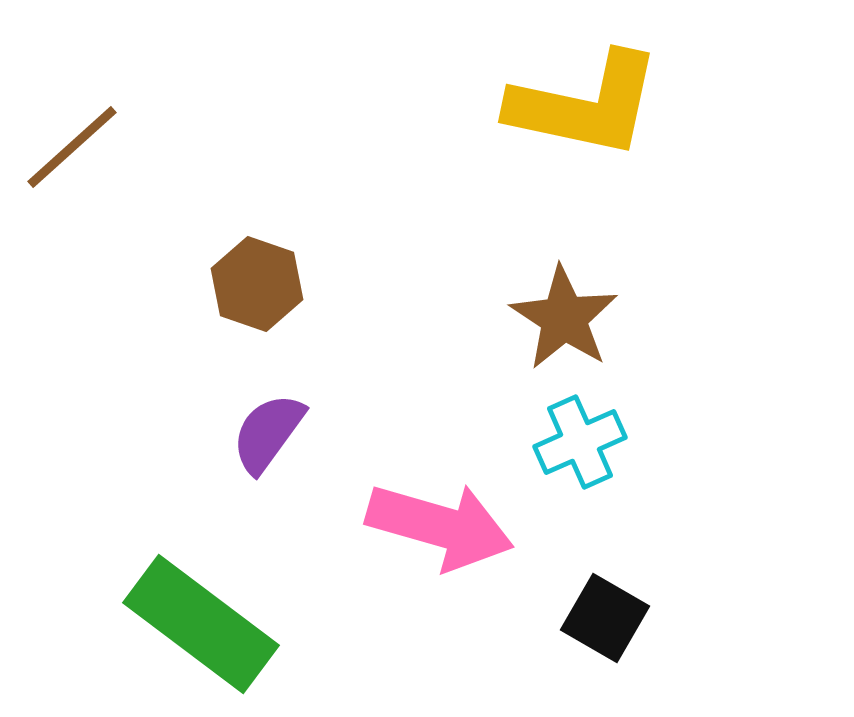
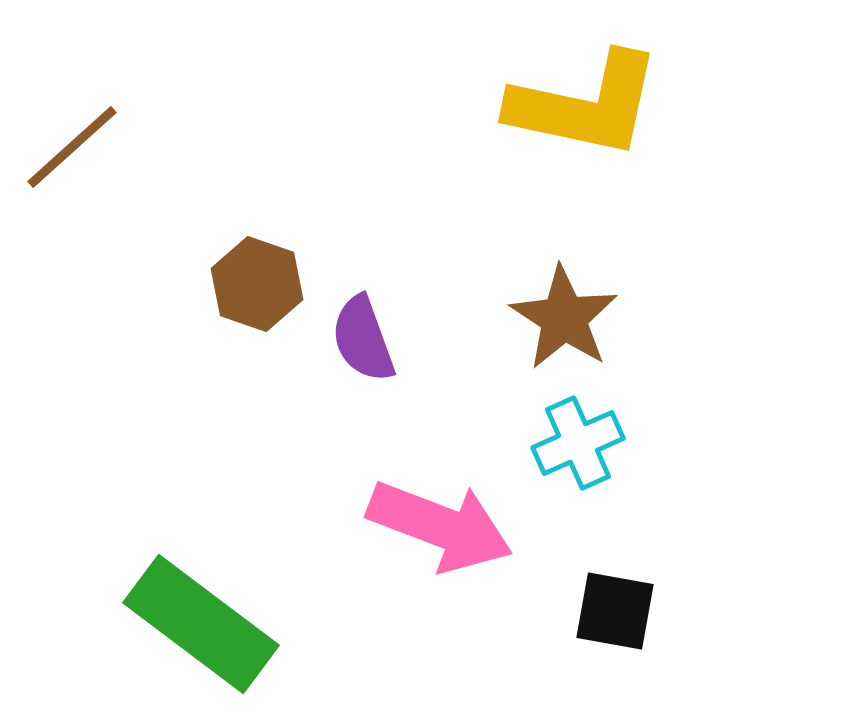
purple semicircle: moved 95 px right, 94 px up; rotated 56 degrees counterclockwise
cyan cross: moved 2 px left, 1 px down
pink arrow: rotated 5 degrees clockwise
black square: moved 10 px right, 7 px up; rotated 20 degrees counterclockwise
